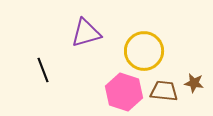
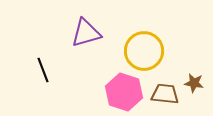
brown trapezoid: moved 1 px right, 3 px down
